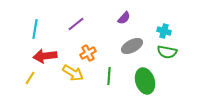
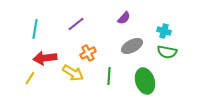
red arrow: moved 2 px down
